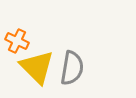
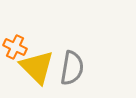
orange cross: moved 2 px left, 6 px down
